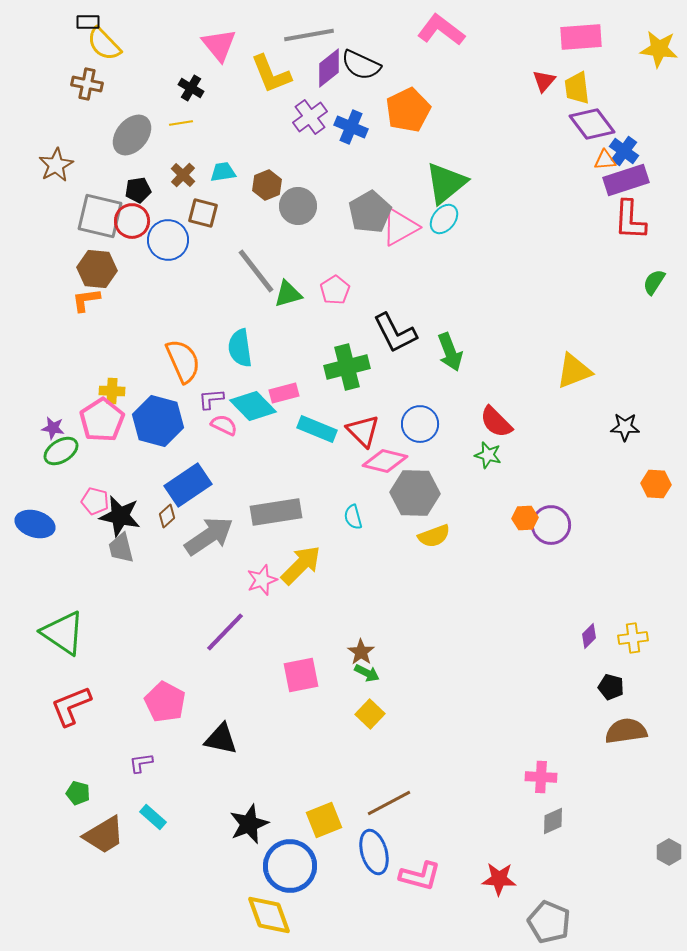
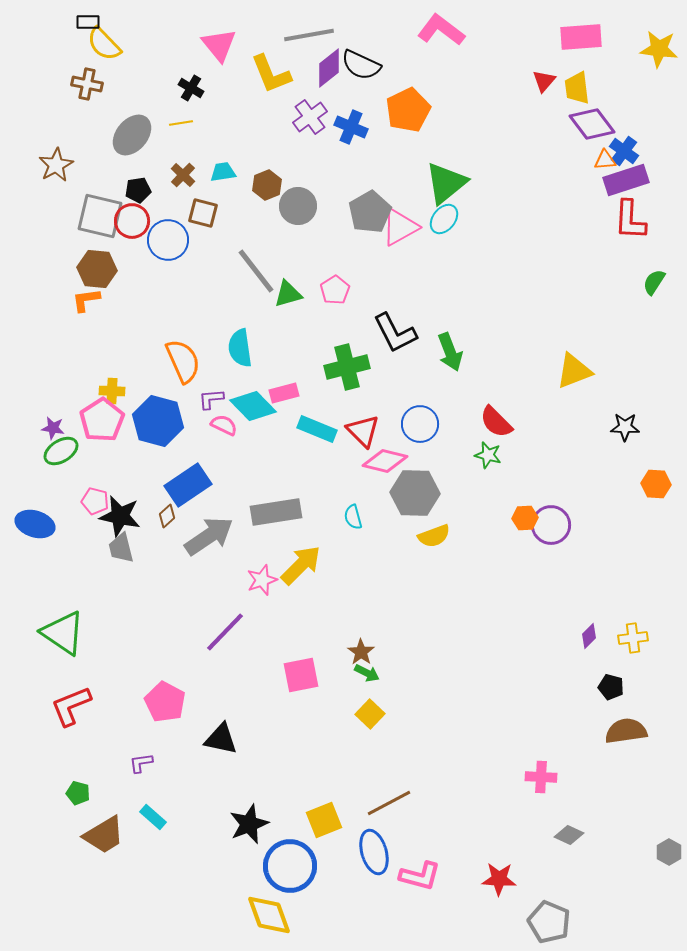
gray diamond at (553, 821): moved 16 px right, 14 px down; rotated 48 degrees clockwise
